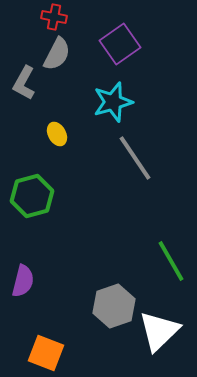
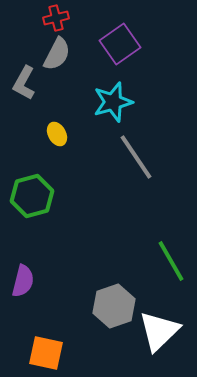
red cross: moved 2 px right, 1 px down; rotated 25 degrees counterclockwise
gray line: moved 1 px right, 1 px up
orange square: rotated 9 degrees counterclockwise
